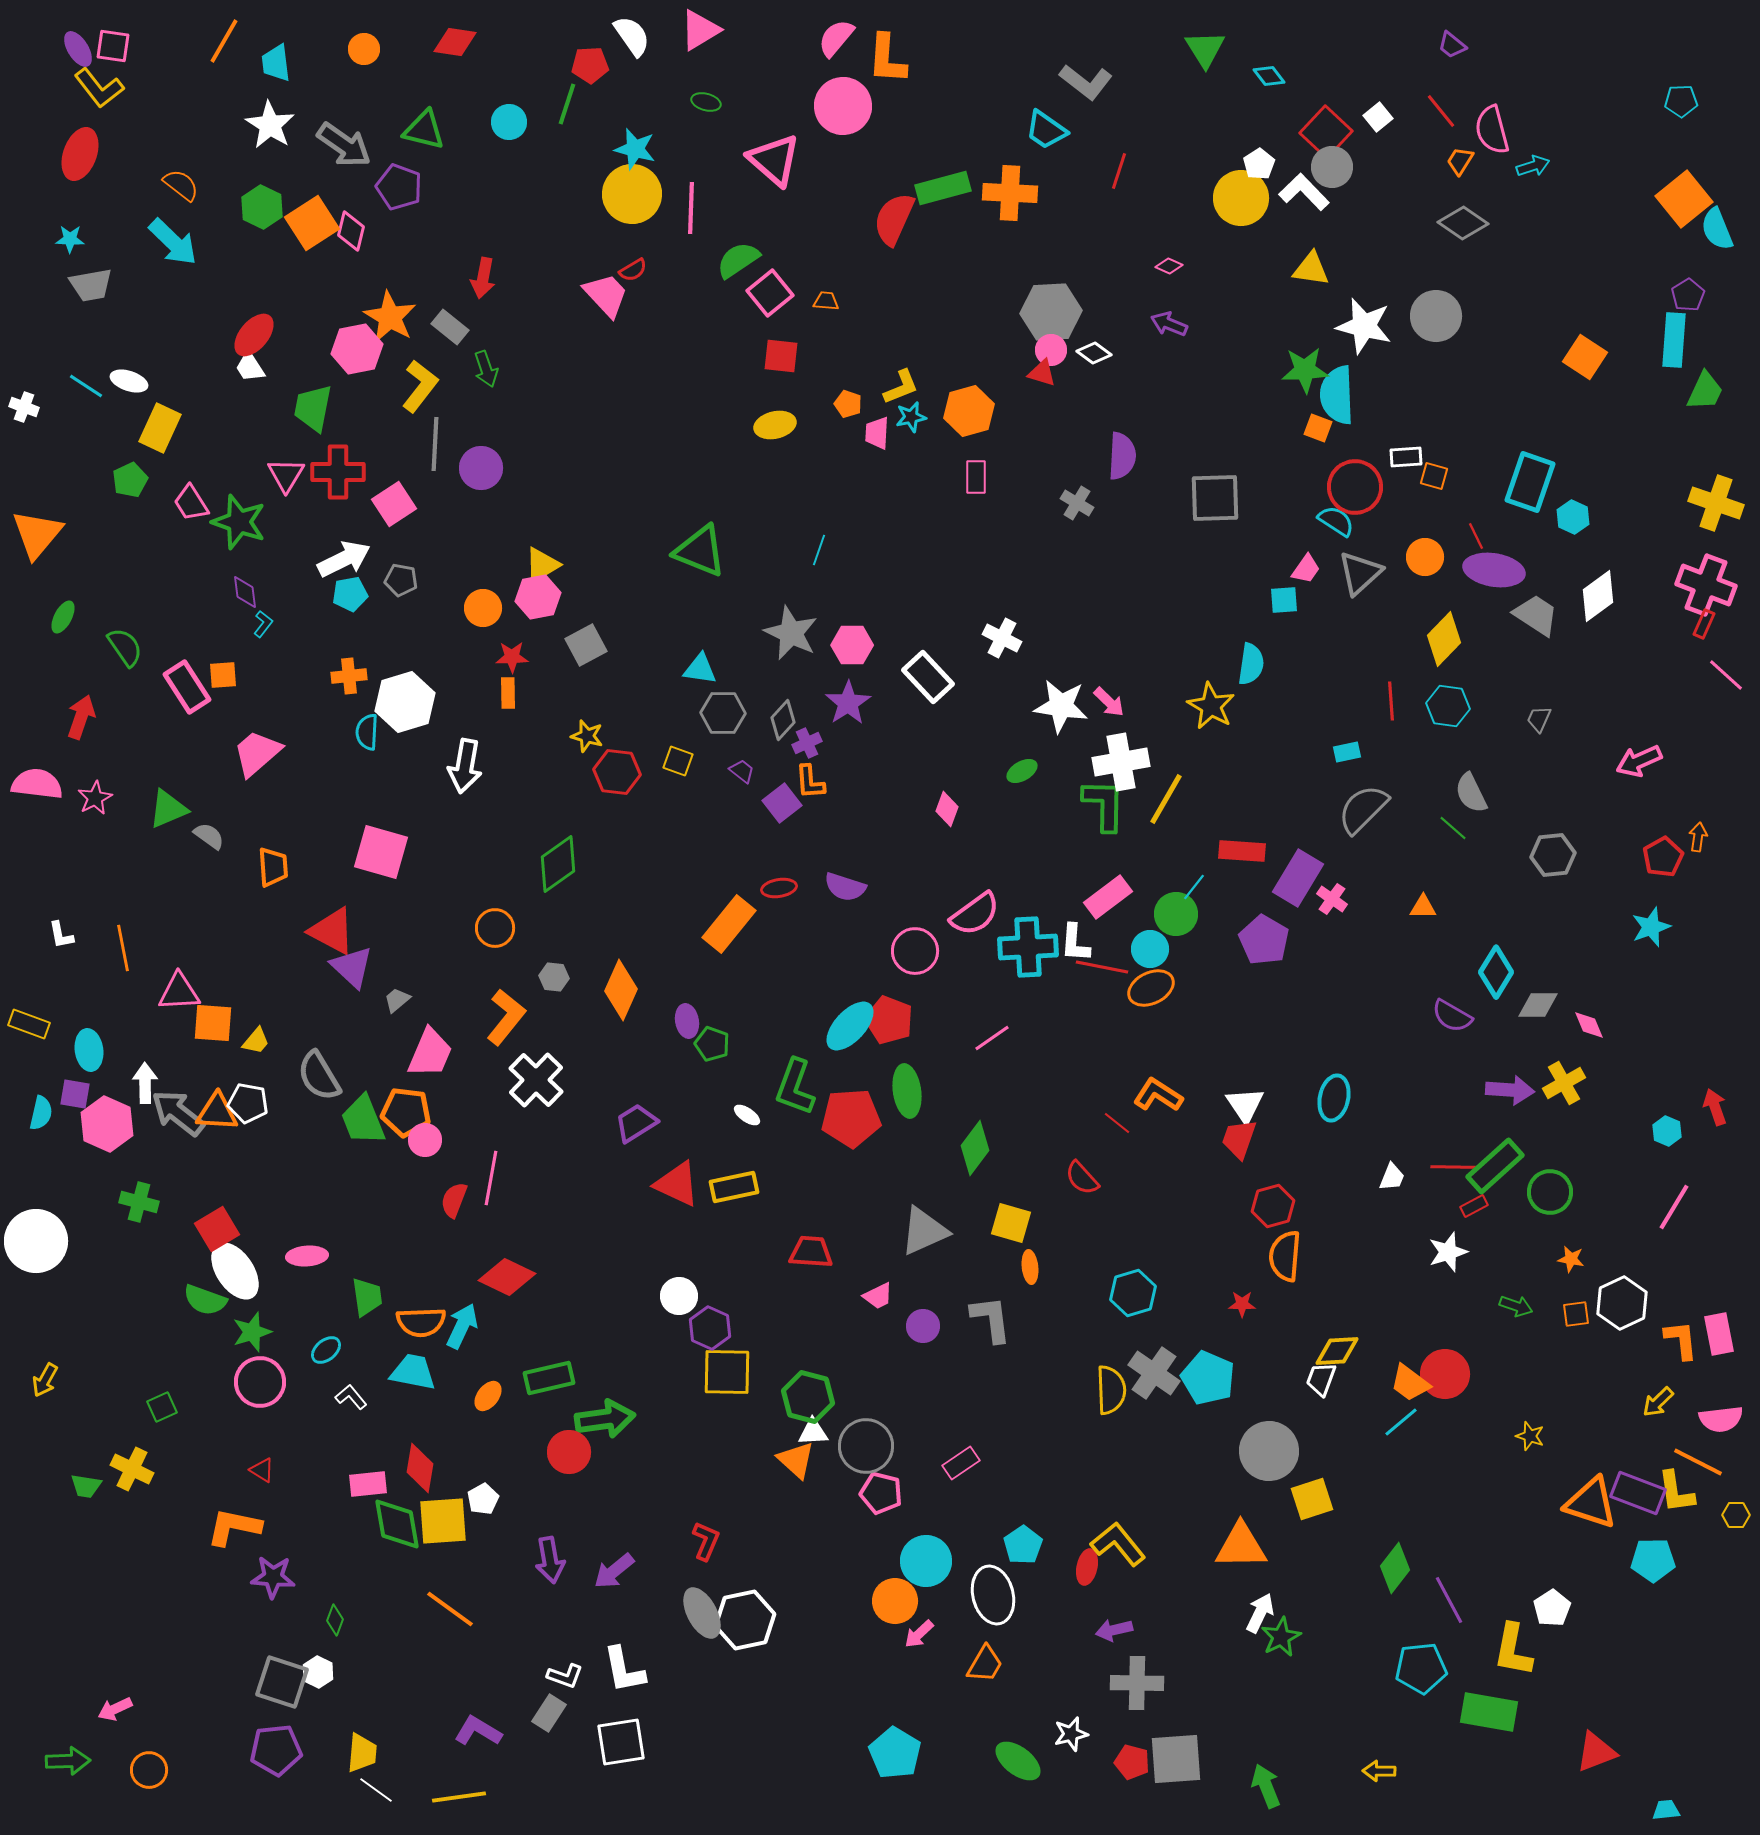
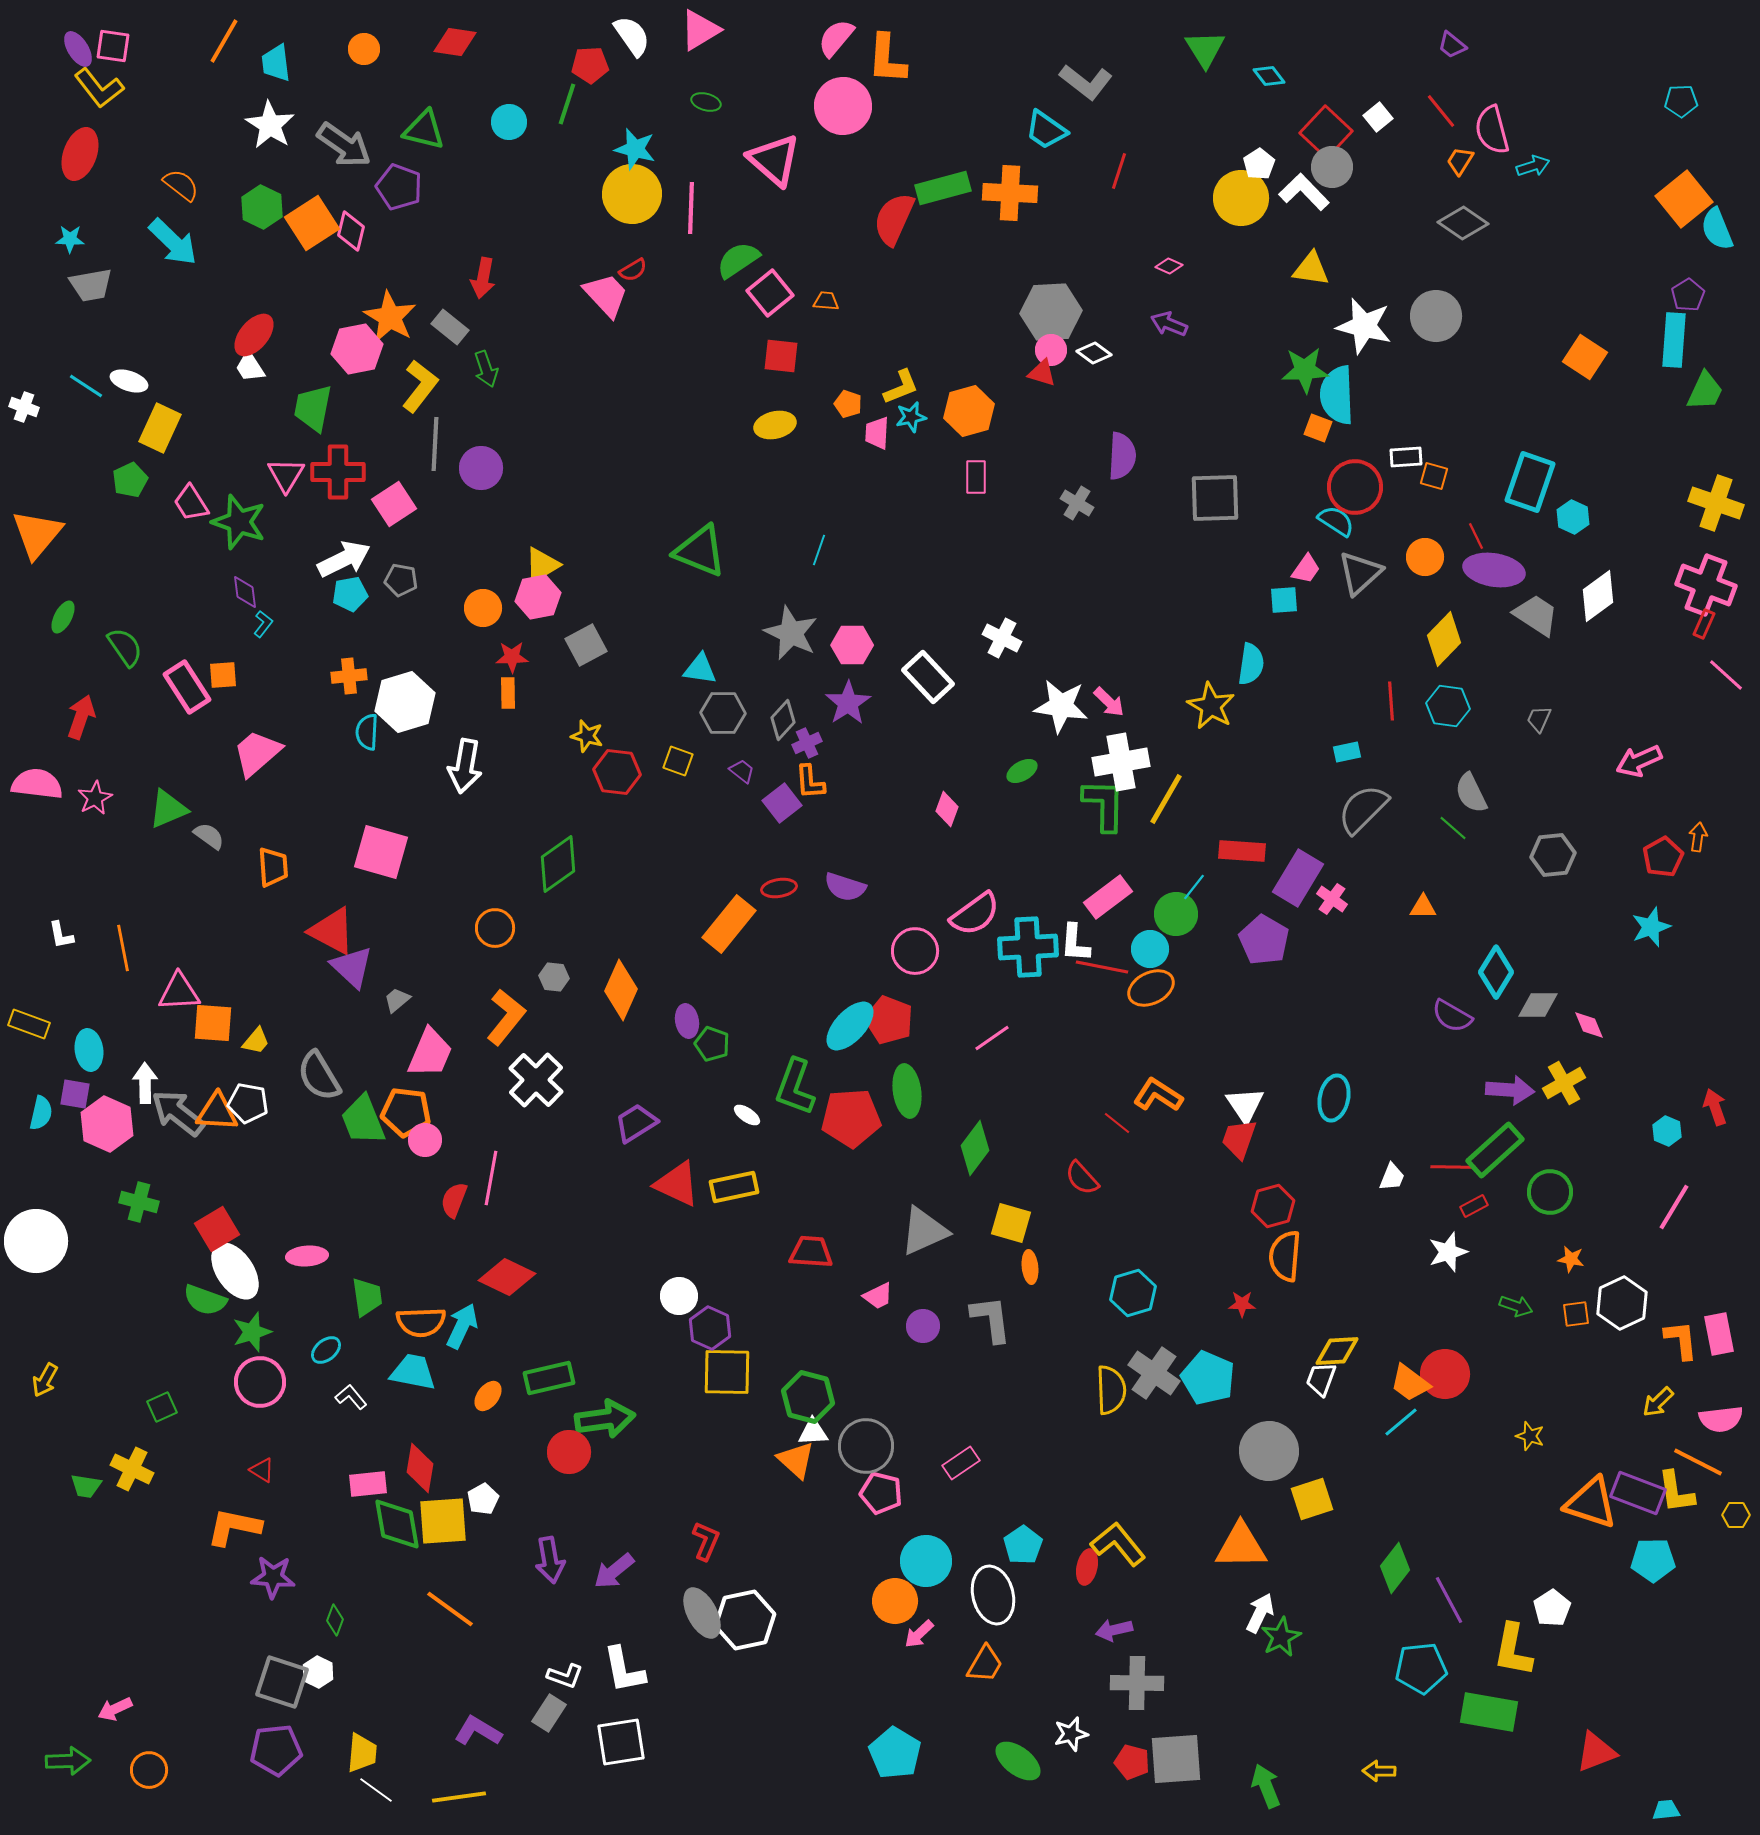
green rectangle at (1495, 1166): moved 16 px up
